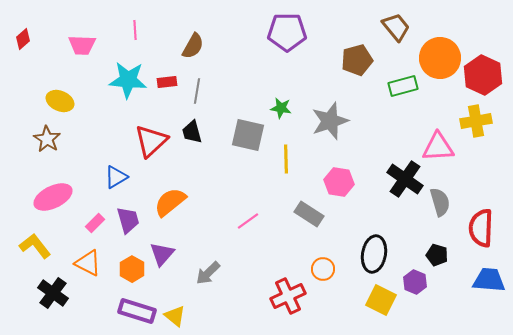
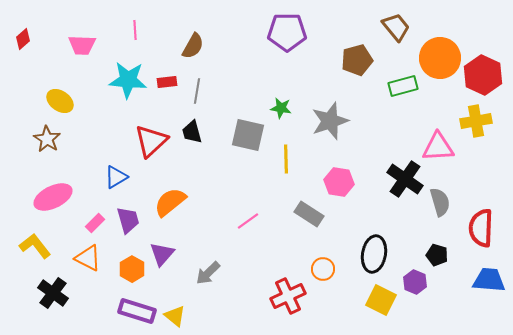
yellow ellipse at (60, 101): rotated 12 degrees clockwise
orange triangle at (88, 263): moved 5 px up
